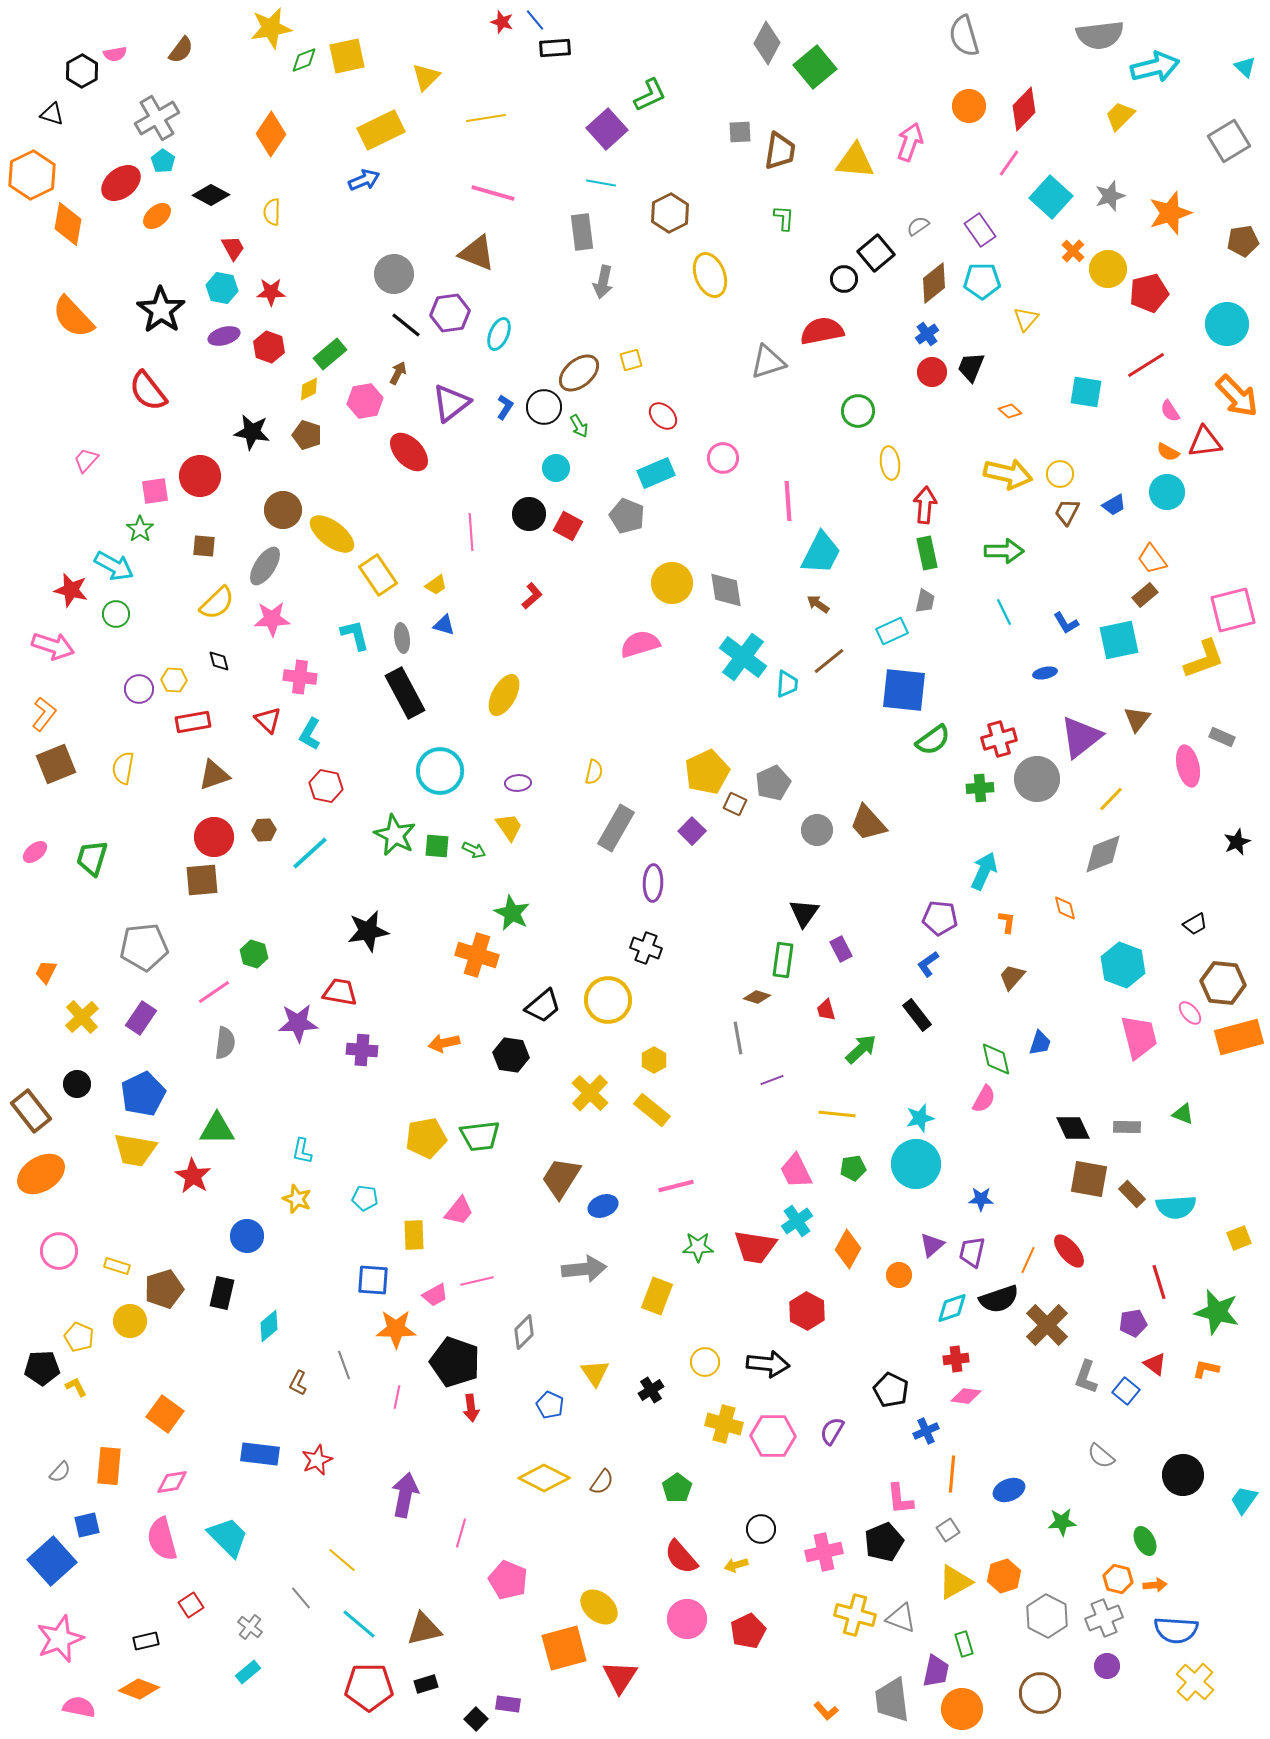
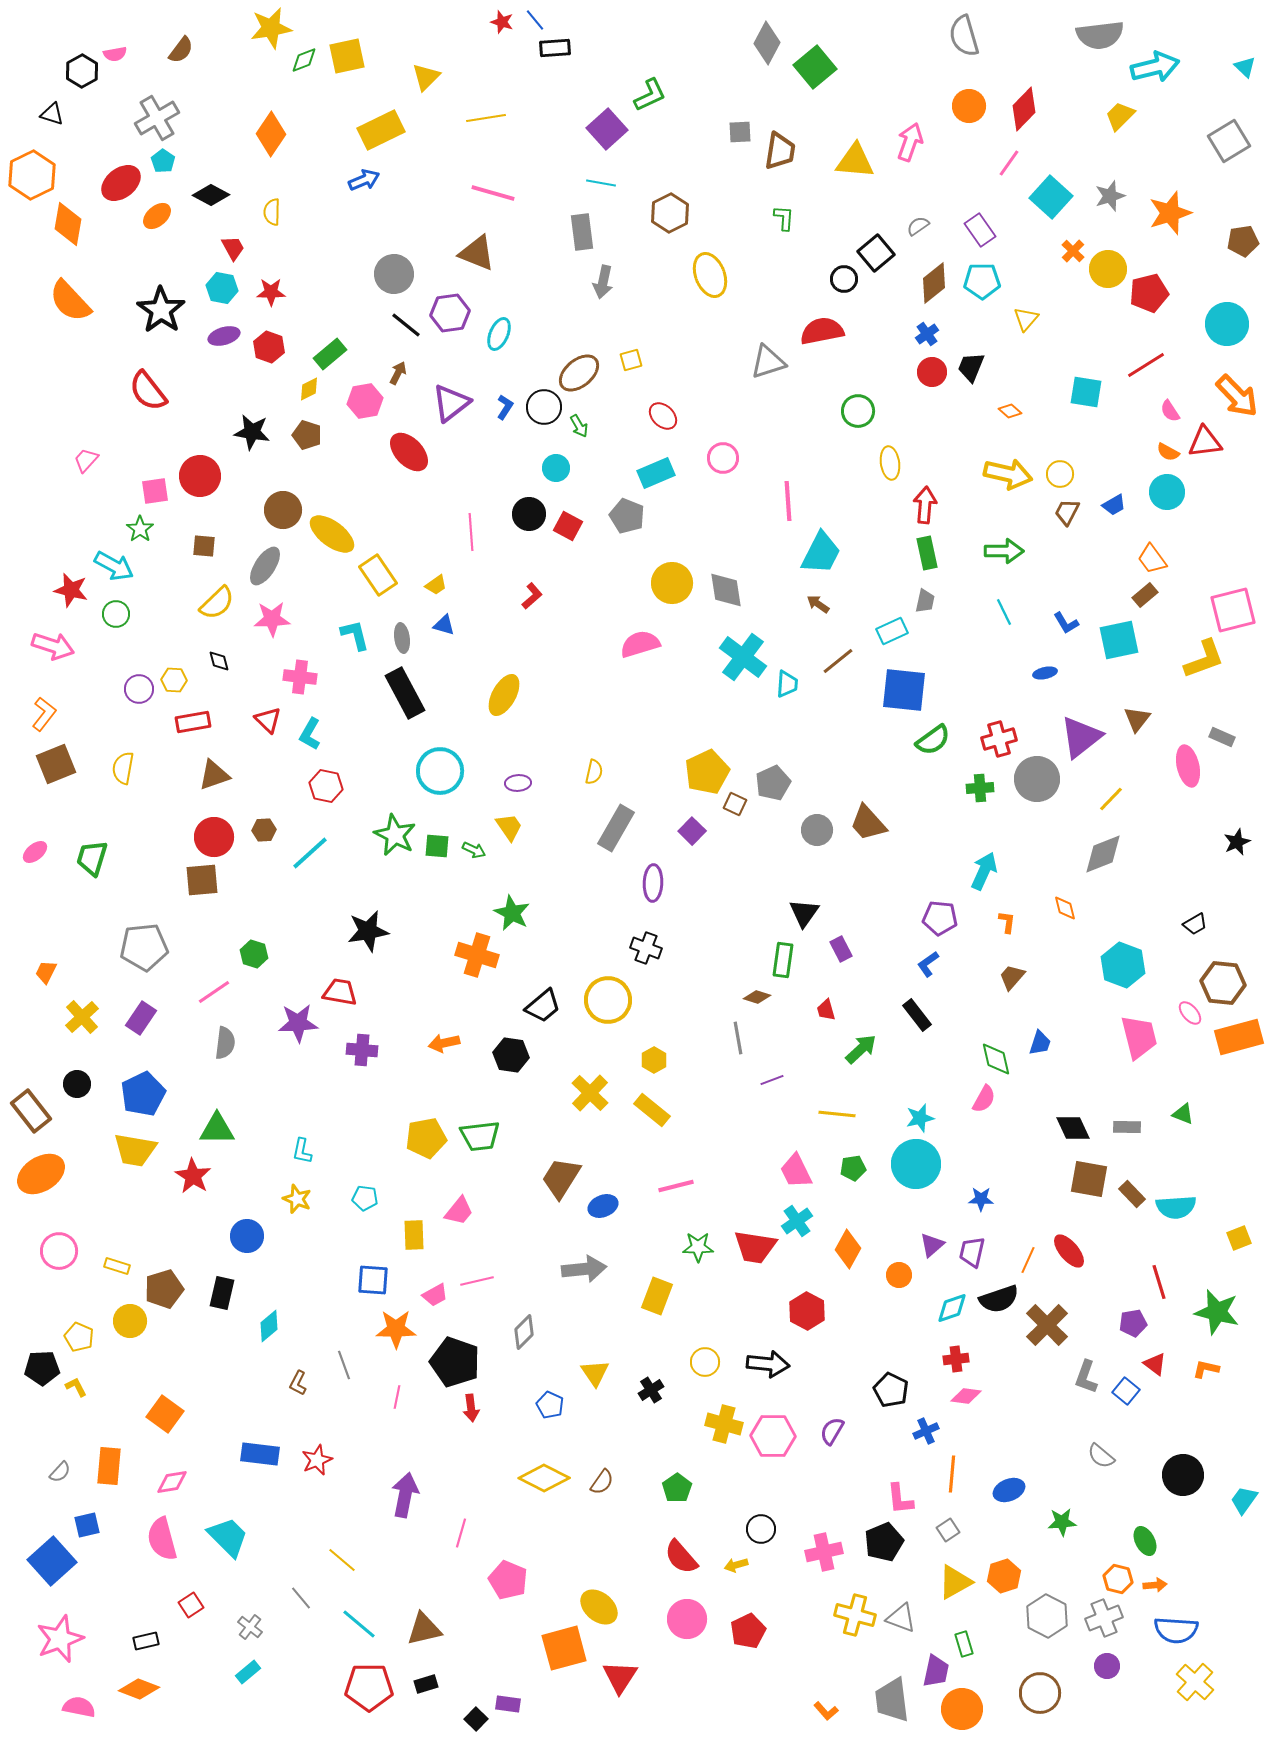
orange semicircle at (73, 317): moved 3 px left, 16 px up
brown line at (829, 661): moved 9 px right
